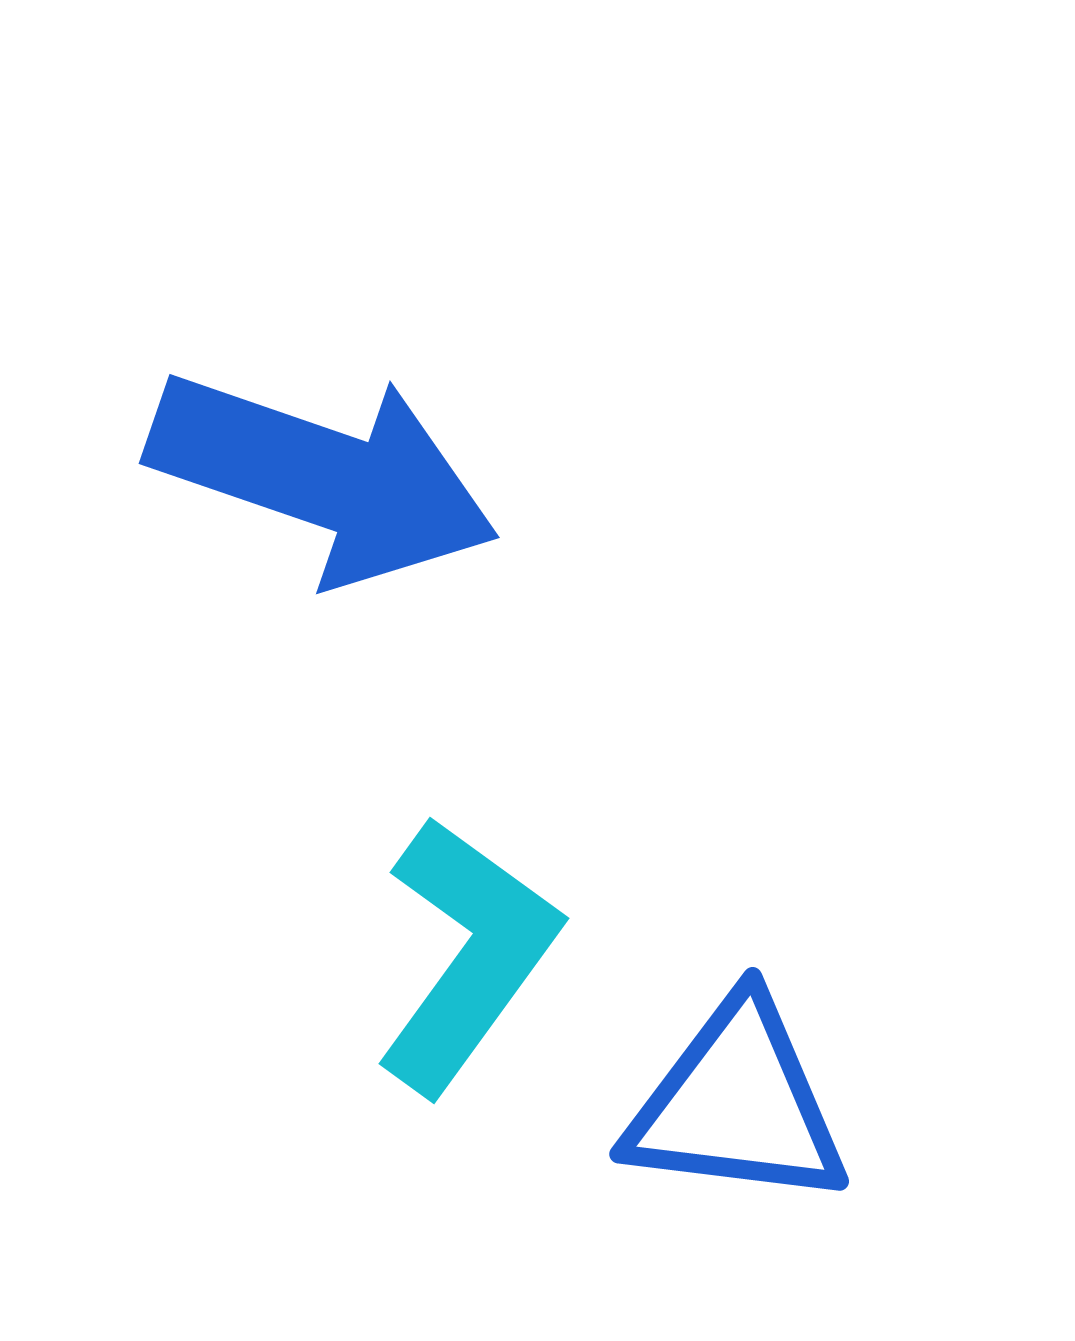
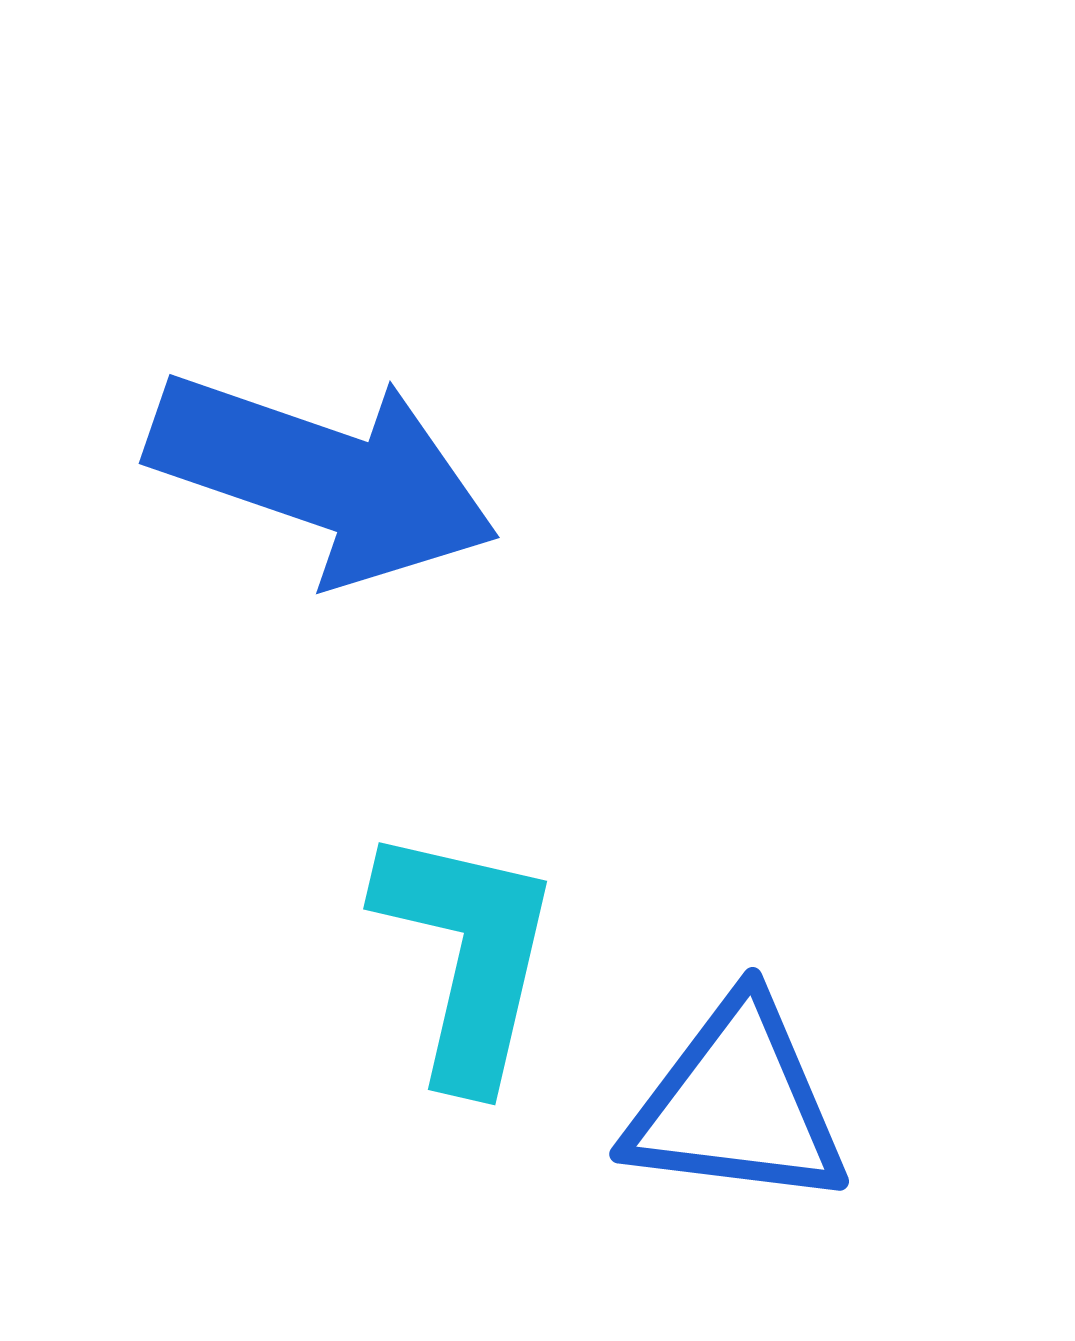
cyan L-shape: rotated 23 degrees counterclockwise
